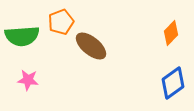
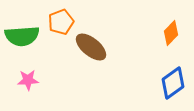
brown ellipse: moved 1 px down
pink star: rotated 10 degrees counterclockwise
